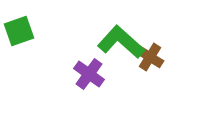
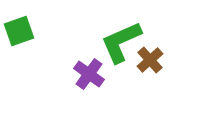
green L-shape: rotated 66 degrees counterclockwise
brown cross: moved 3 px down; rotated 16 degrees clockwise
